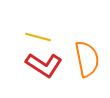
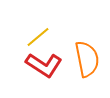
yellow line: rotated 55 degrees counterclockwise
